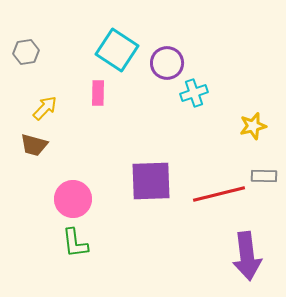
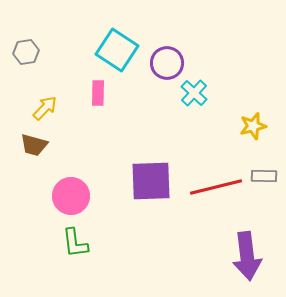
cyan cross: rotated 28 degrees counterclockwise
red line: moved 3 px left, 7 px up
pink circle: moved 2 px left, 3 px up
